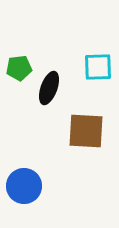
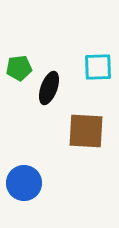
blue circle: moved 3 px up
